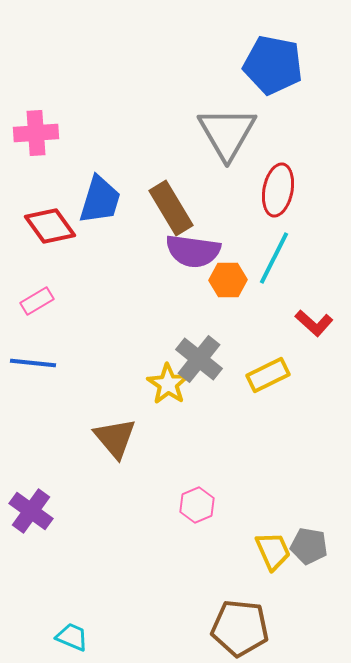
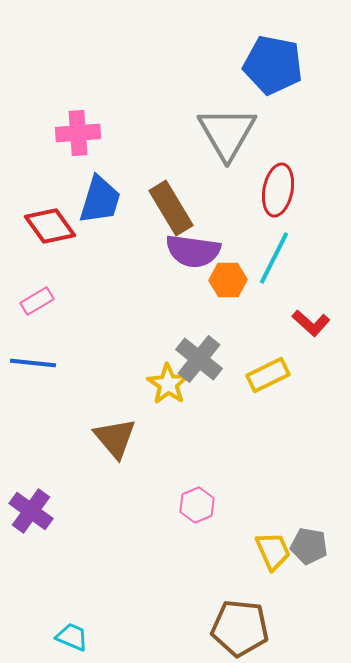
pink cross: moved 42 px right
red L-shape: moved 3 px left
